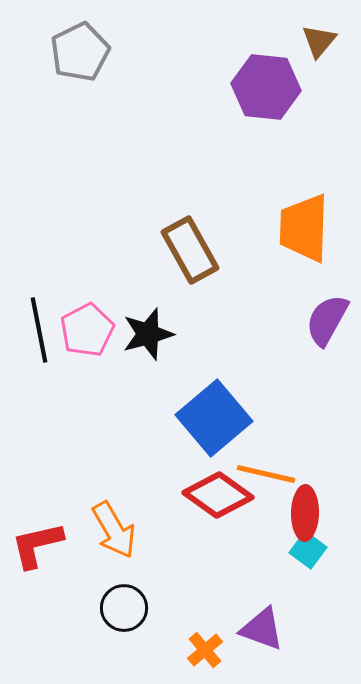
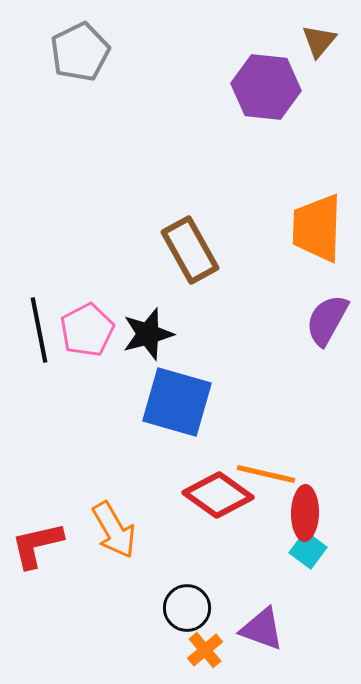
orange trapezoid: moved 13 px right
blue square: moved 37 px left, 16 px up; rotated 34 degrees counterclockwise
black circle: moved 63 px right
